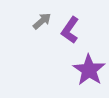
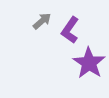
purple star: moved 7 px up
